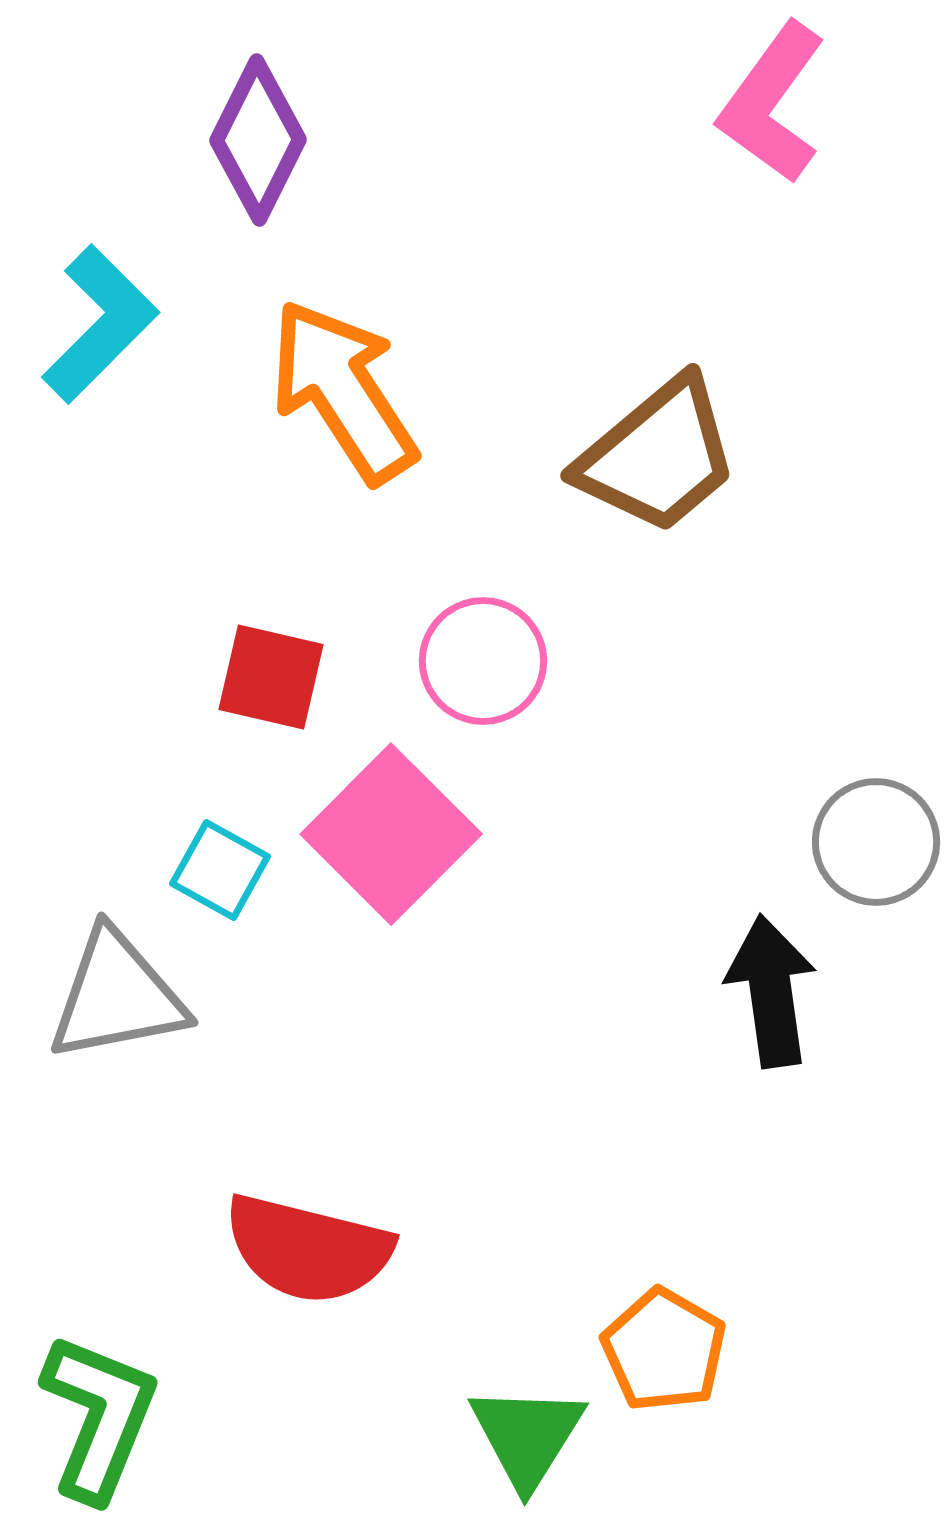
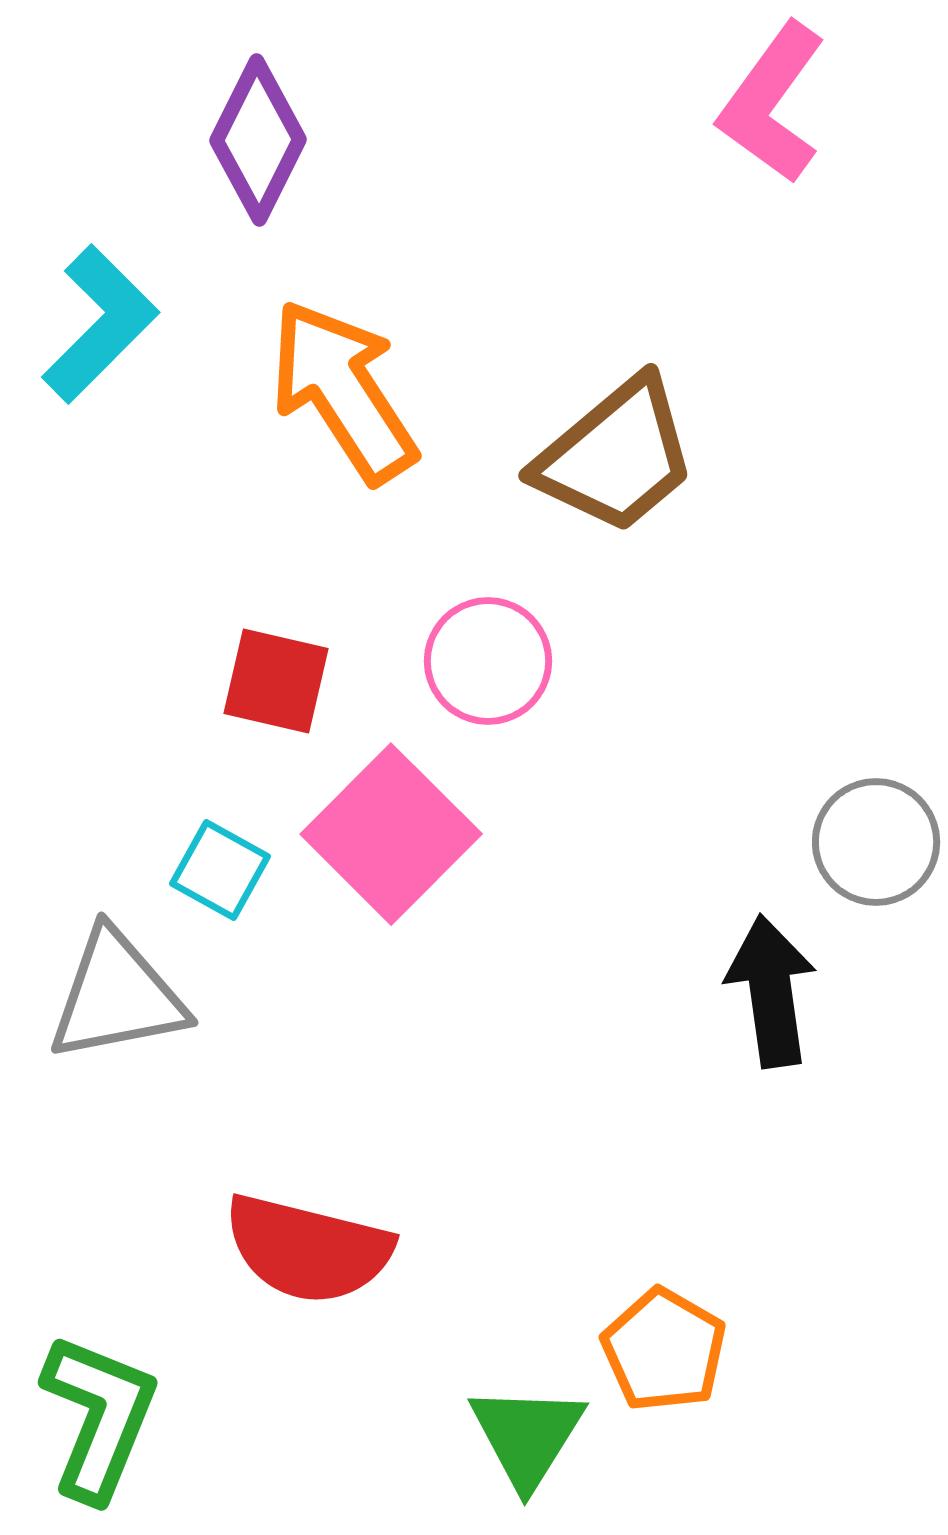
brown trapezoid: moved 42 px left
pink circle: moved 5 px right
red square: moved 5 px right, 4 px down
